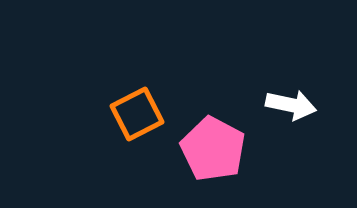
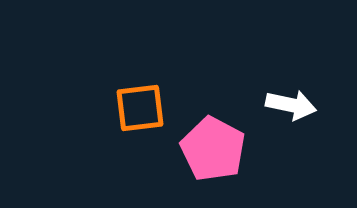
orange square: moved 3 px right, 6 px up; rotated 20 degrees clockwise
